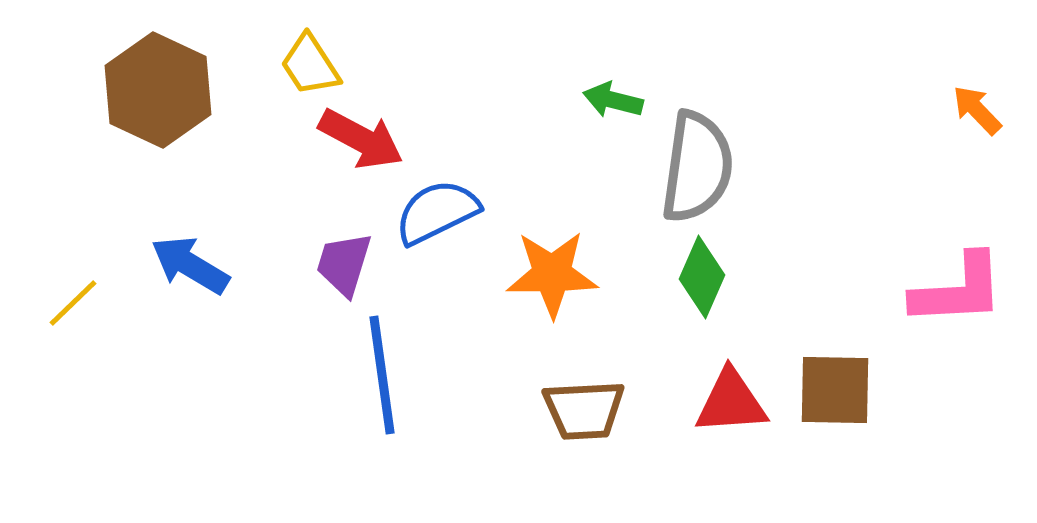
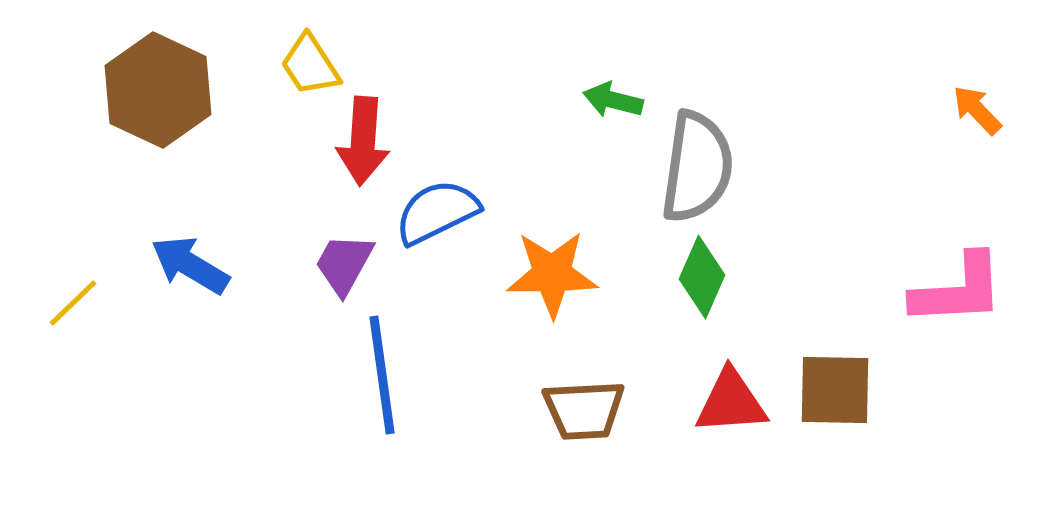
red arrow: moved 2 px right, 2 px down; rotated 66 degrees clockwise
purple trapezoid: rotated 12 degrees clockwise
